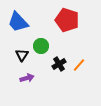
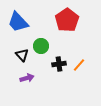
red pentagon: rotated 20 degrees clockwise
black triangle: rotated 16 degrees counterclockwise
black cross: rotated 24 degrees clockwise
